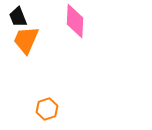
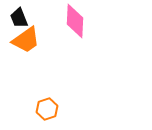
black trapezoid: moved 1 px right, 1 px down
orange trapezoid: rotated 148 degrees counterclockwise
